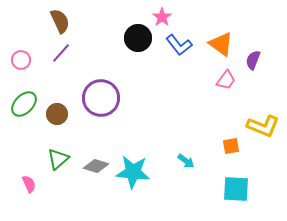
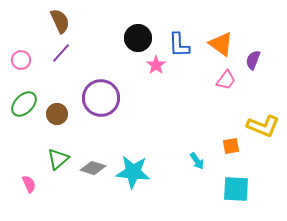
pink star: moved 6 px left, 48 px down
blue L-shape: rotated 36 degrees clockwise
cyan arrow: moved 11 px right; rotated 18 degrees clockwise
gray diamond: moved 3 px left, 2 px down
